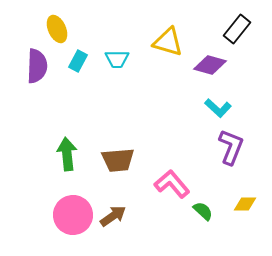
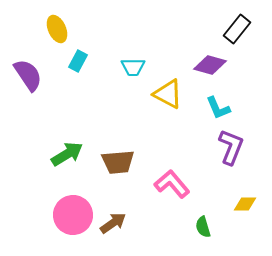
yellow triangle: moved 52 px down; rotated 12 degrees clockwise
cyan trapezoid: moved 16 px right, 8 px down
purple semicircle: moved 9 px left, 9 px down; rotated 36 degrees counterclockwise
cyan L-shape: rotated 24 degrees clockwise
green arrow: rotated 64 degrees clockwise
brown trapezoid: moved 2 px down
green semicircle: moved 16 px down; rotated 150 degrees counterclockwise
brown arrow: moved 7 px down
